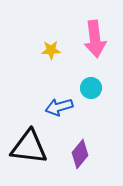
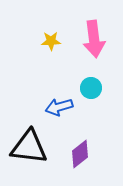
pink arrow: moved 1 px left
yellow star: moved 9 px up
purple diamond: rotated 12 degrees clockwise
